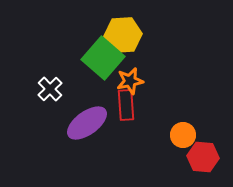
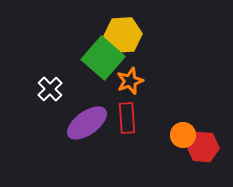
orange star: rotated 8 degrees counterclockwise
red rectangle: moved 1 px right, 13 px down
red hexagon: moved 10 px up
